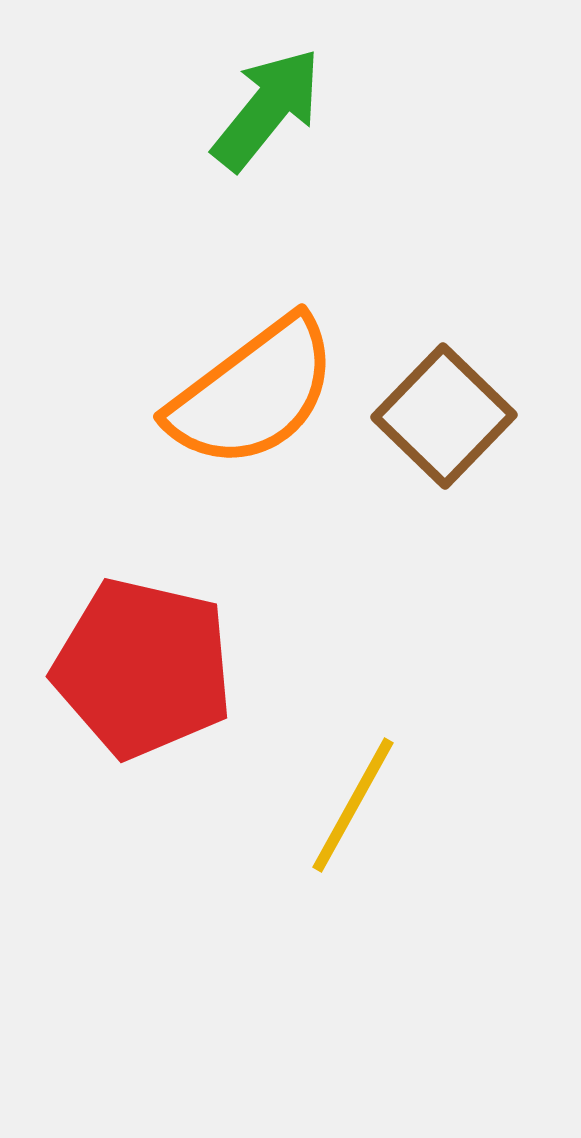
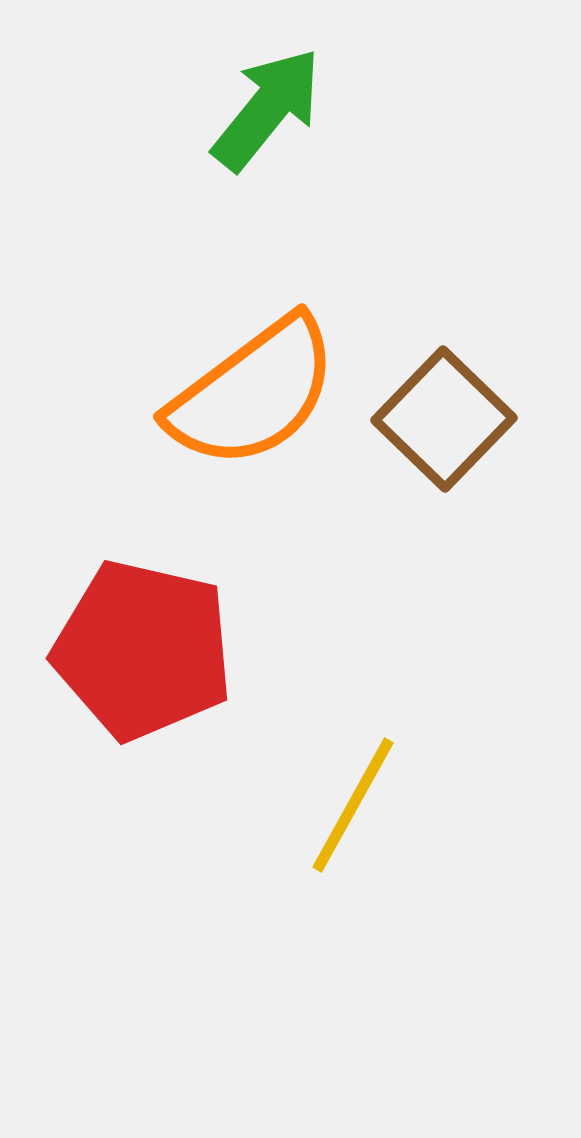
brown square: moved 3 px down
red pentagon: moved 18 px up
